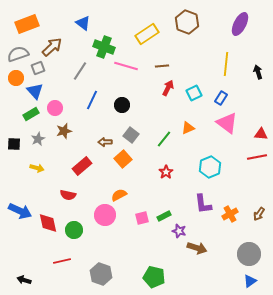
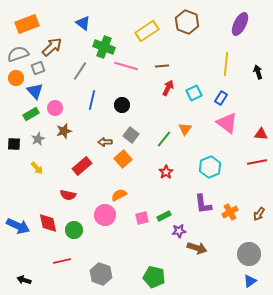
yellow rectangle at (147, 34): moved 3 px up
blue line at (92, 100): rotated 12 degrees counterclockwise
orange triangle at (188, 128): moved 3 px left, 1 px down; rotated 32 degrees counterclockwise
red line at (257, 157): moved 5 px down
yellow arrow at (37, 168): rotated 32 degrees clockwise
blue arrow at (20, 211): moved 2 px left, 15 px down
orange cross at (230, 214): moved 2 px up
purple star at (179, 231): rotated 24 degrees counterclockwise
